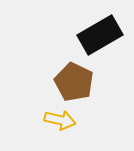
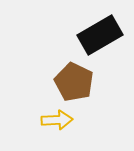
yellow arrow: moved 3 px left; rotated 16 degrees counterclockwise
